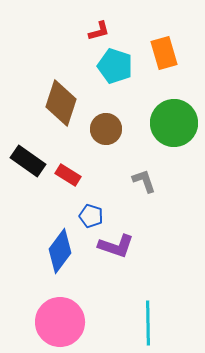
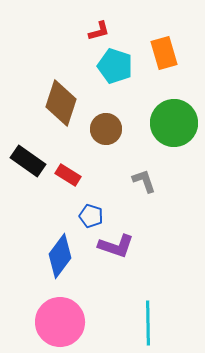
blue diamond: moved 5 px down
